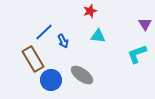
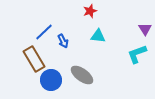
purple triangle: moved 5 px down
brown rectangle: moved 1 px right
